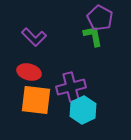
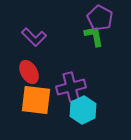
green L-shape: moved 1 px right
red ellipse: rotated 45 degrees clockwise
